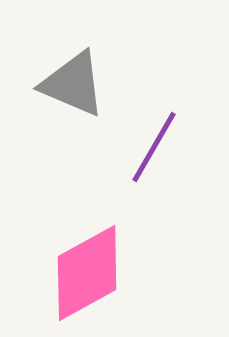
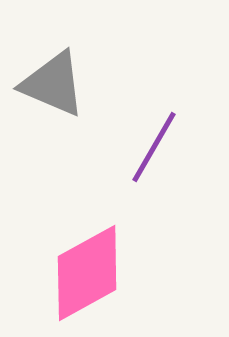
gray triangle: moved 20 px left
